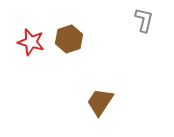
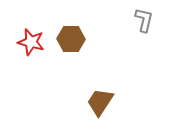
brown hexagon: moved 2 px right; rotated 20 degrees clockwise
